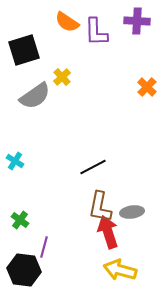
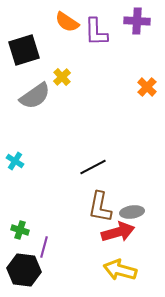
green cross: moved 10 px down; rotated 18 degrees counterclockwise
red arrow: moved 10 px right; rotated 92 degrees clockwise
